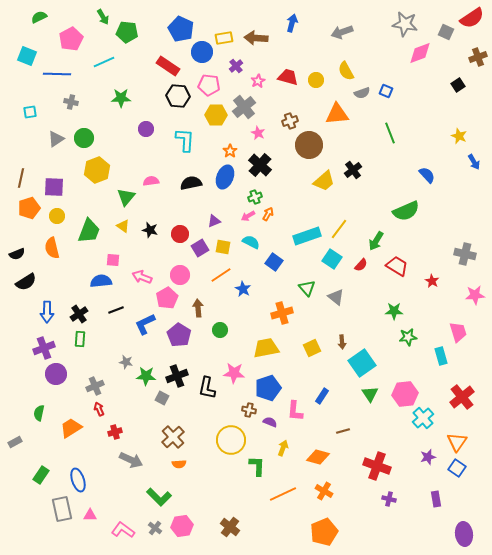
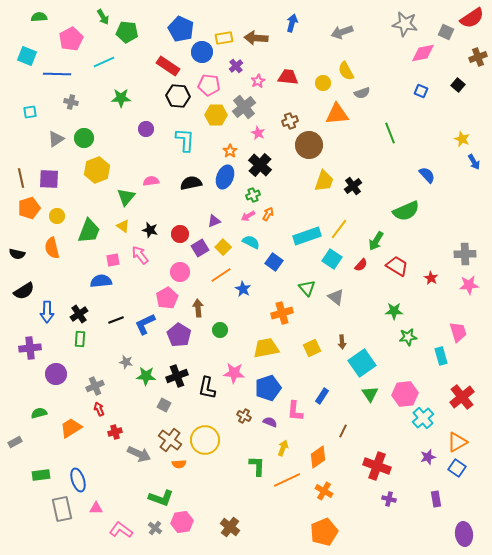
green semicircle at (39, 17): rotated 21 degrees clockwise
pink diamond at (420, 53): moved 3 px right; rotated 10 degrees clockwise
red trapezoid at (288, 77): rotated 10 degrees counterclockwise
yellow circle at (316, 80): moved 7 px right, 3 px down
black square at (458, 85): rotated 16 degrees counterclockwise
blue square at (386, 91): moved 35 px right
yellow star at (459, 136): moved 3 px right, 3 px down
black cross at (353, 170): moved 16 px down
brown line at (21, 178): rotated 24 degrees counterclockwise
yellow trapezoid at (324, 181): rotated 30 degrees counterclockwise
purple square at (54, 187): moved 5 px left, 8 px up
green cross at (255, 197): moved 2 px left, 2 px up
yellow square at (223, 247): rotated 35 degrees clockwise
black semicircle at (17, 254): rotated 35 degrees clockwise
gray cross at (465, 254): rotated 15 degrees counterclockwise
pink square at (113, 260): rotated 16 degrees counterclockwise
pink circle at (180, 275): moved 3 px up
pink arrow at (142, 277): moved 2 px left, 22 px up; rotated 30 degrees clockwise
red star at (432, 281): moved 1 px left, 3 px up
black semicircle at (26, 282): moved 2 px left, 9 px down
pink star at (475, 295): moved 6 px left, 10 px up
black line at (116, 310): moved 10 px down
purple cross at (44, 348): moved 14 px left; rotated 15 degrees clockwise
gray square at (162, 398): moved 2 px right, 7 px down
brown cross at (249, 410): moved 5 px left, 6 px down; rotated 16 degrees clockwise
green semicircle at (39, 413): rotated 63 degrees clockwise
brown line at (343, 431): rotated 48 degrees counterclockwise
brown cross at (173, 437): moved 3 px left, 3 px down; rotated 10 degrees counterclockwise
yellow circle at (231, 440): moved 26 px left
orange triangle at (457, 442): rotated 25 degrees clockwise
orange diamond at (318, 457): rotated 50 degrees counterclockwise
gray arrow at (131, 460): moved 8 px right, 6 px up
green rectangle at (41, 475): rotated 48 degrees clockwise
orange line at (283, 494): moved 4 px right, 14 px up
green L-shape at (159, 497): moved 2 px right, 1 px down; rotated 25 degrees counterclockwise
pink triangle at (90, 515): moved 6 px right, 7 px up
pink hexagon at (182, 526): moved 4 px up
pink L-shape at (123, 530): moved 2 px left
